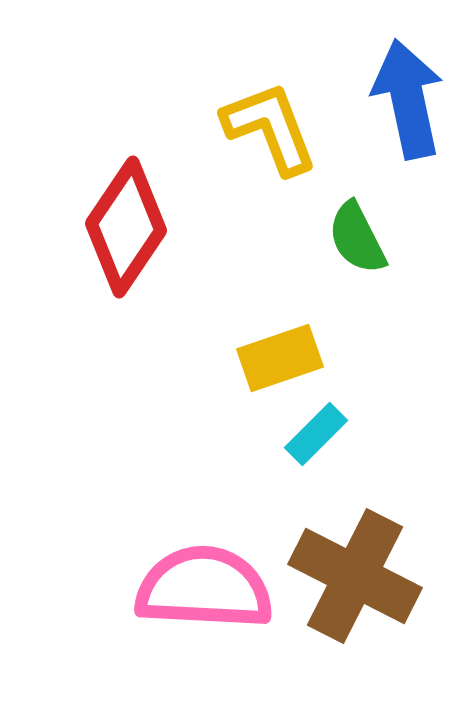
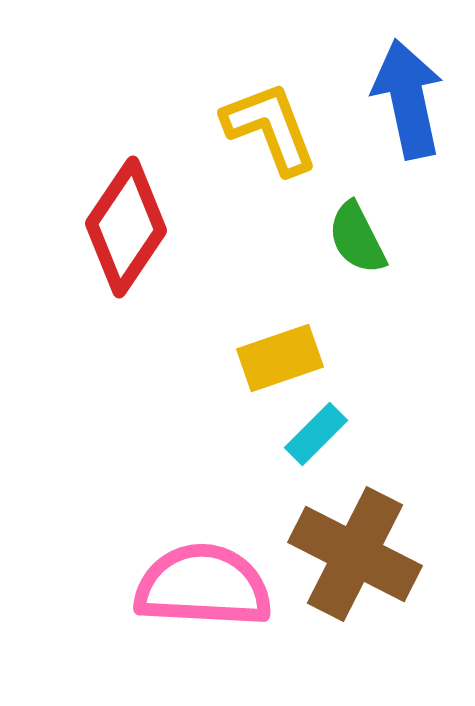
brown cross: moved 22 px up
pink semicircle: moved 1 px left, 2 px up
